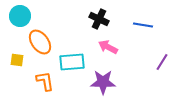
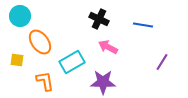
cyan rectangle: rotated 25 degrees counterclockwise
